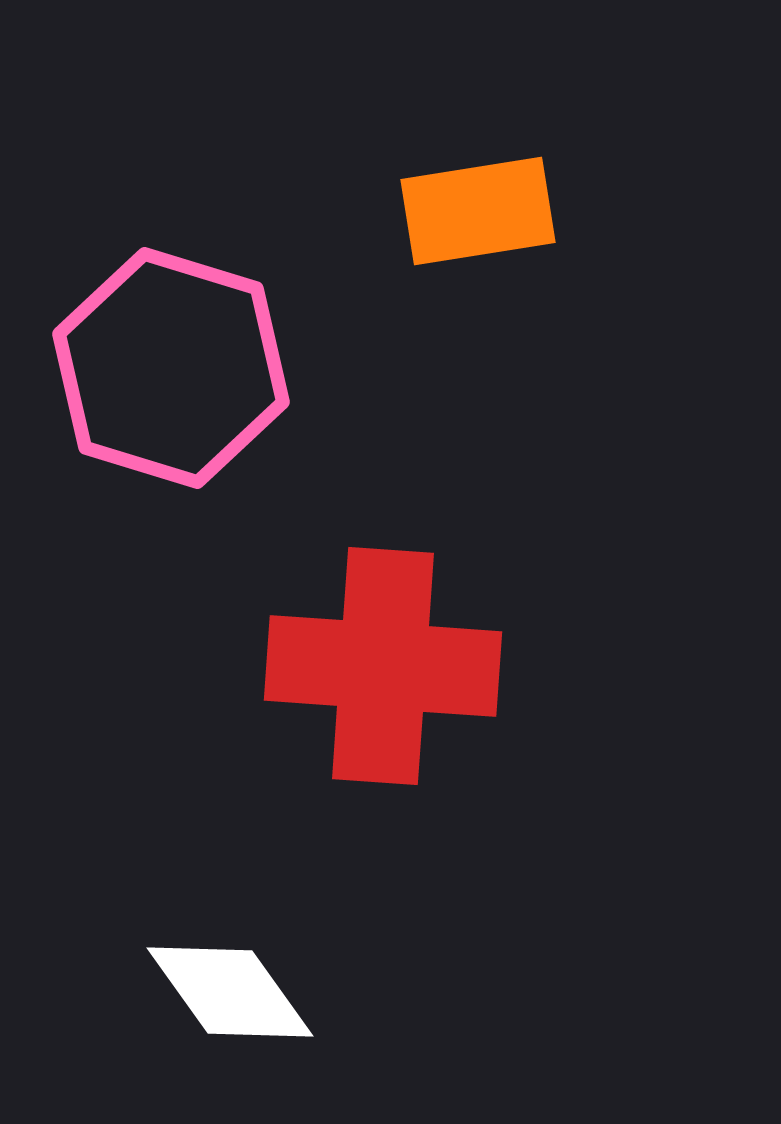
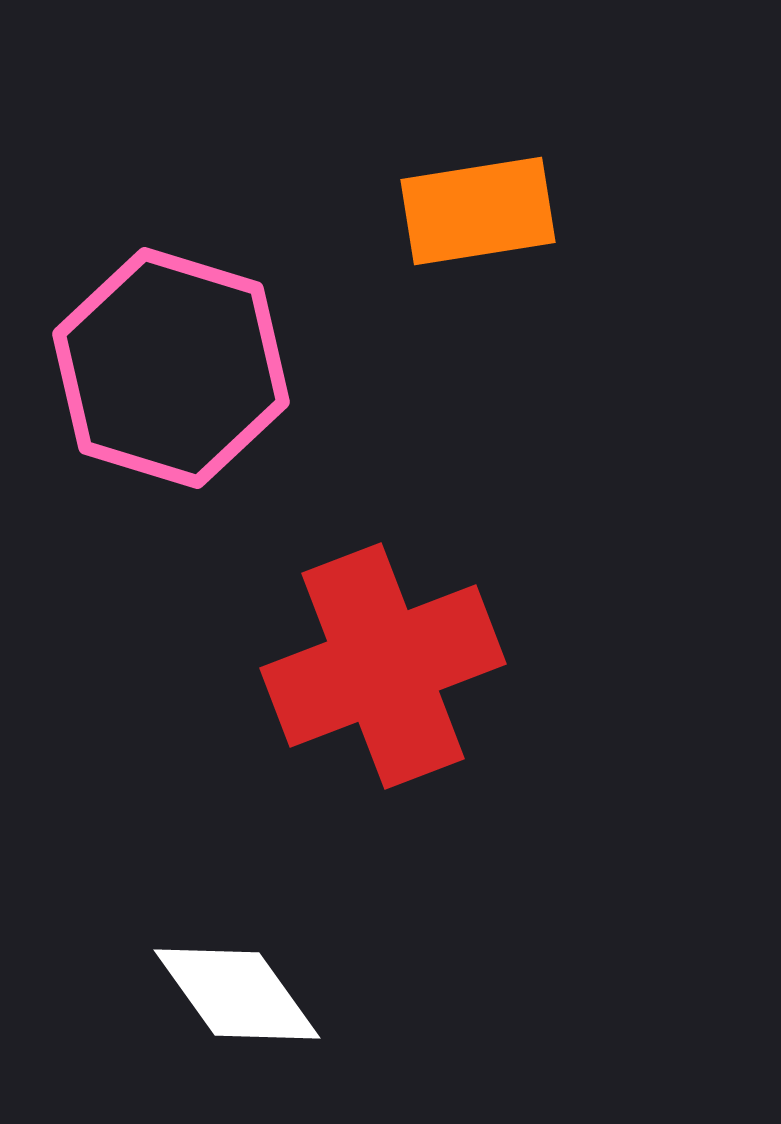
red cross: rotated 25 degrees counterclockwise
white diamond: moved 7 px right, 2 px down
